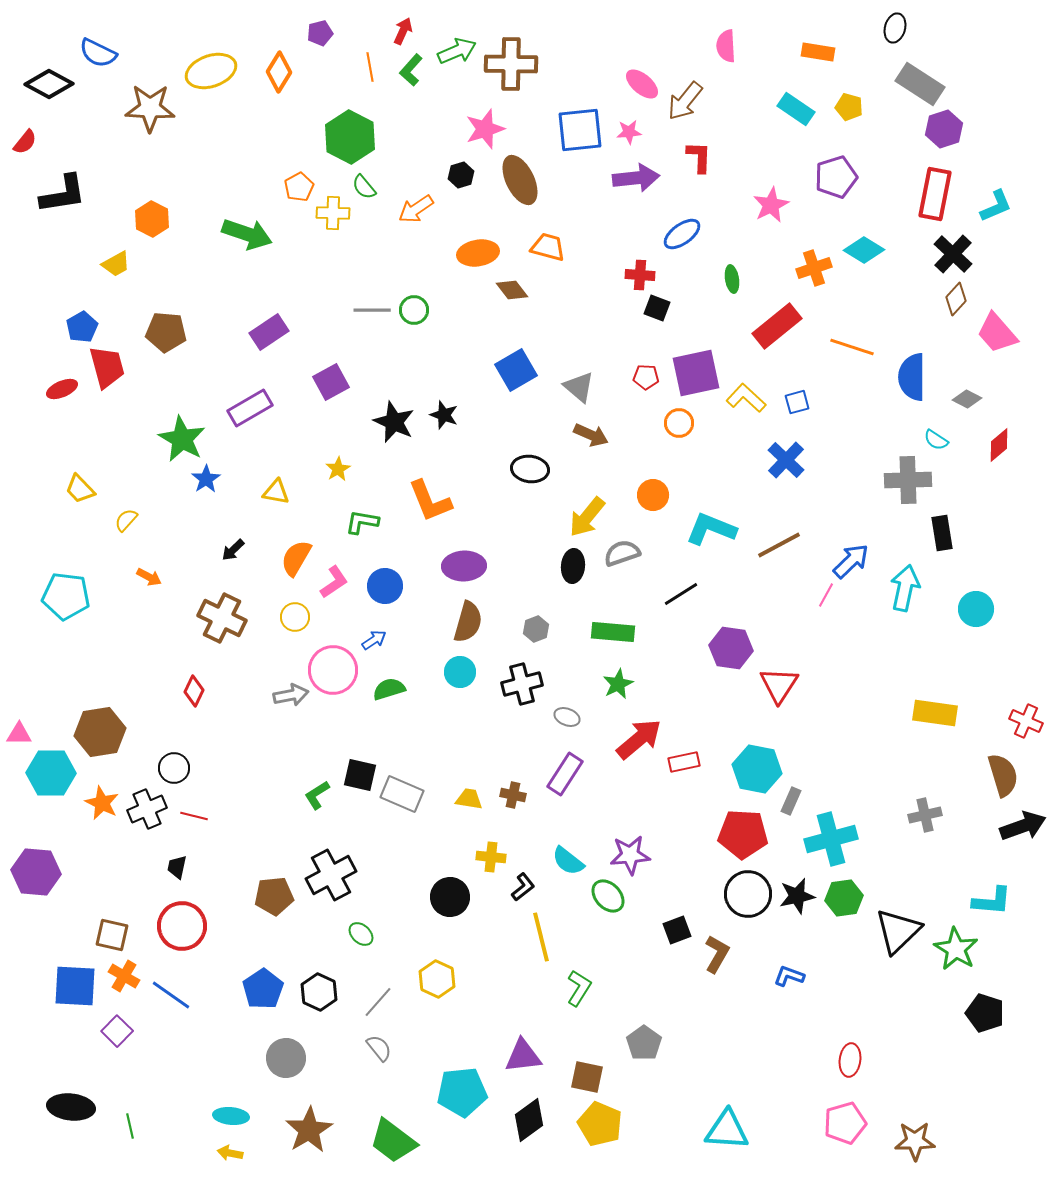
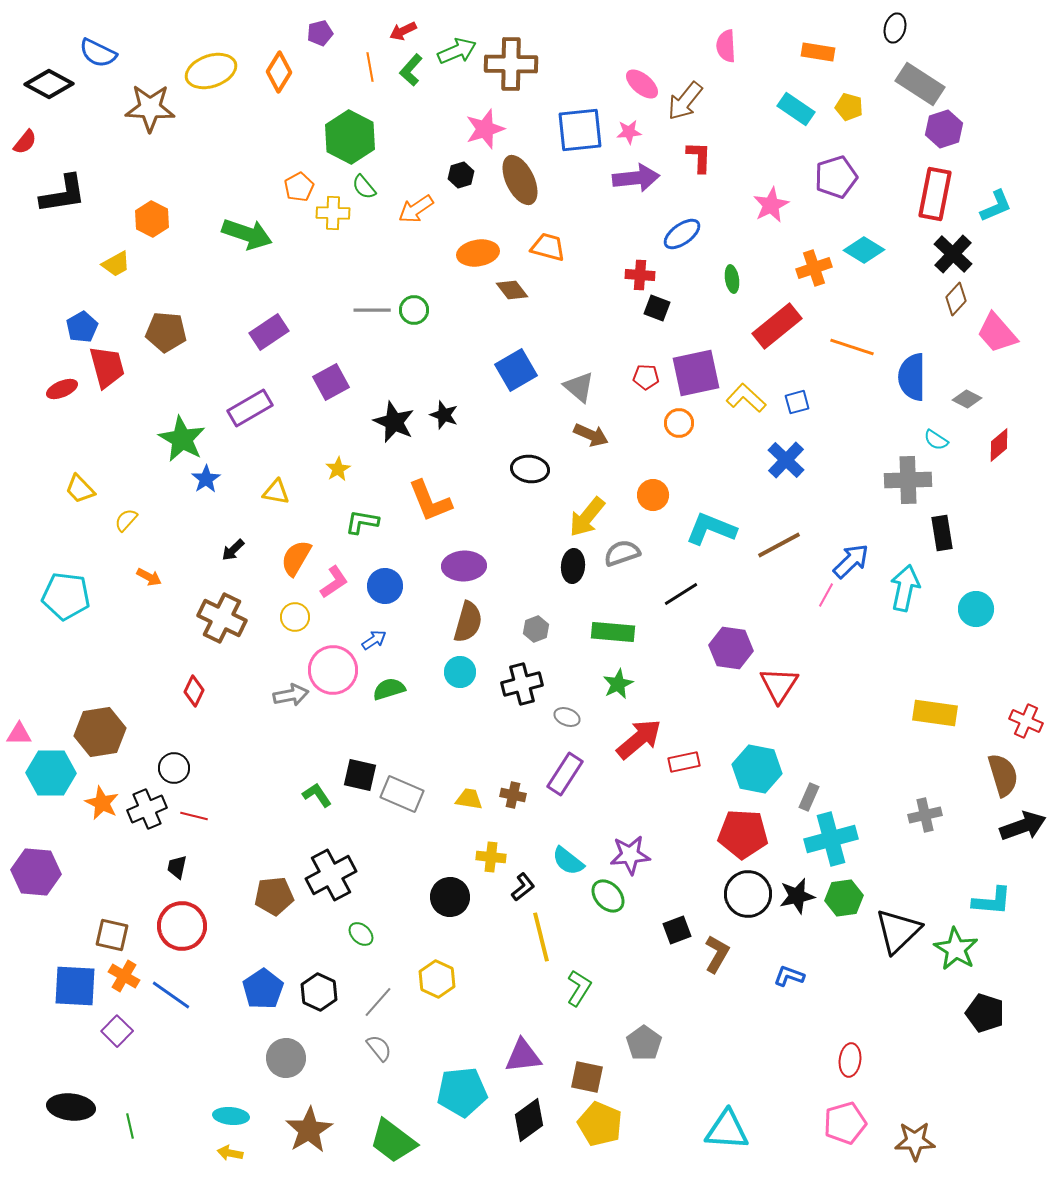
red arrow at (403, 31): rotated 140 degrees counterclockwise
green L-shape at (317, 795): rotated 88 degrees clockwise
gray rectangle at (791, 801): moved 18 px right, 4 px up
